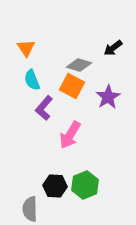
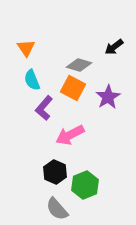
black arrow: moved 1 px right, 1 px up
orange square: moved 1 px right, 2 px down
pink arrow: rotated 32 degrees clockwise
black hexagon: moved 14 px up; rotated 20 degrees clockwise
gray semicircle: moved 27 px right; rotated 40 degrees counterclockwise
